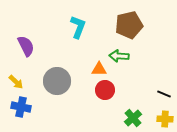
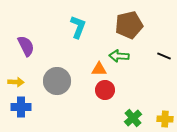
yellow arrow: rotated 42 degrees counterclockwise
black line: moved 38 px up
blue cross: rotated 12 degrees counterclockwise
